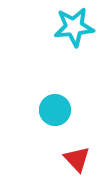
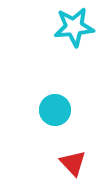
red triangle: moved 4 px left, 4 px down
